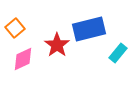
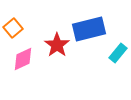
orange square: moved 2 px left
